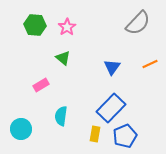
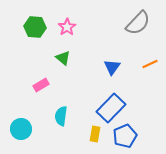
green hexagon: moved 2 px down
